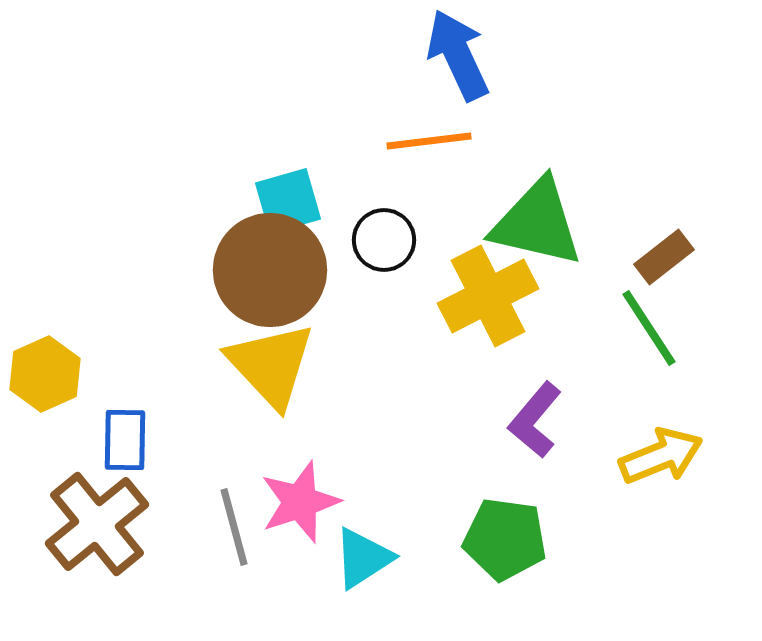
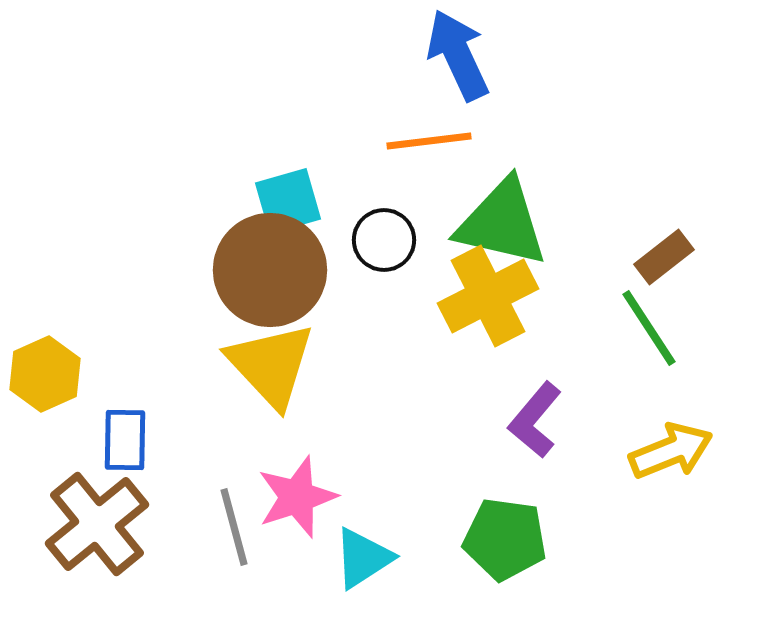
green triangle: moved 35 px left
yellow arrow: moved 10 px right, 5 px up
pink star: moved 3 px left, 5 px up
